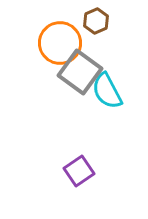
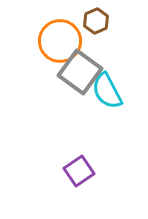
orange circle: moved 2 px up
